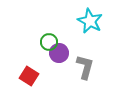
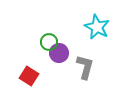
cyan star: moved 7 px right, 6 px down
